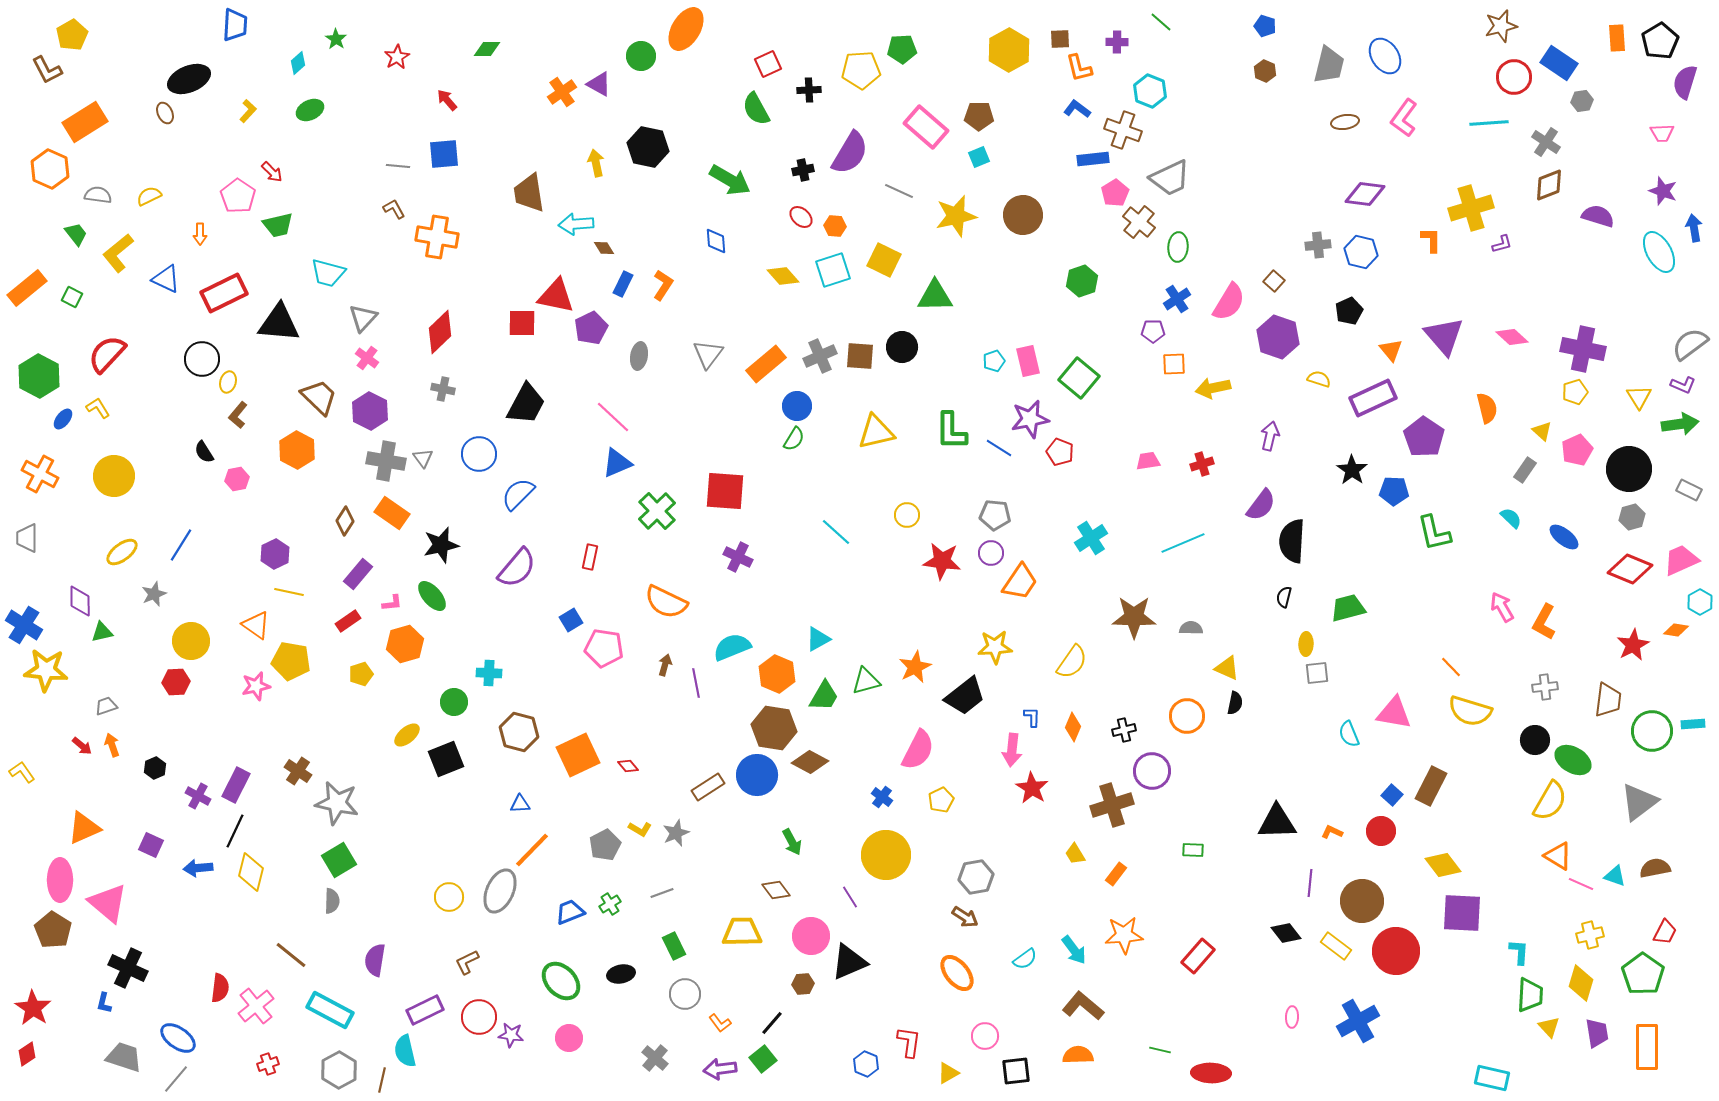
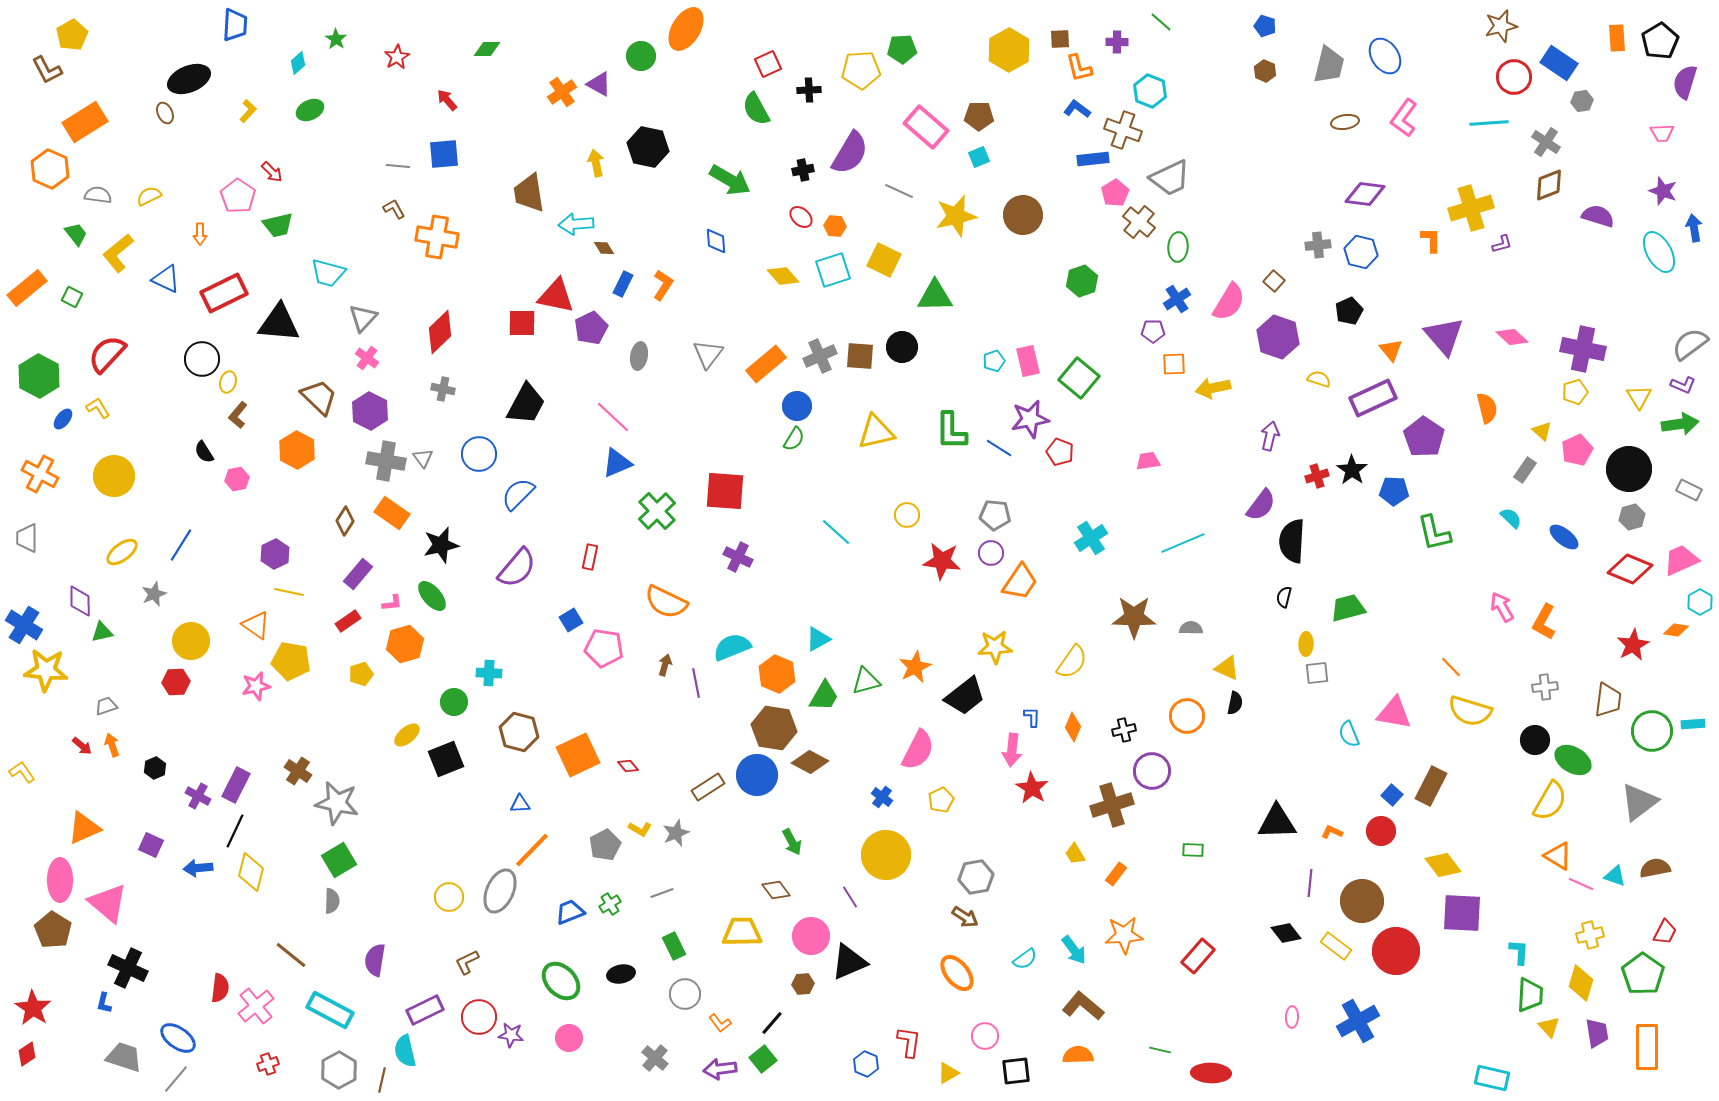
red cross at (1202, 464): moved 115 px right, 12 px down
